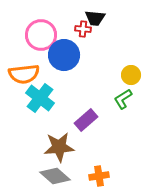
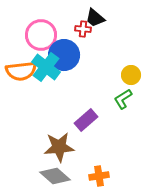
black trapezoid: rotated 35 degrees clockwise
orange semicircle: moved 3 px left, 3 px up
cyan cross: moved 6 px right, 31 px up
